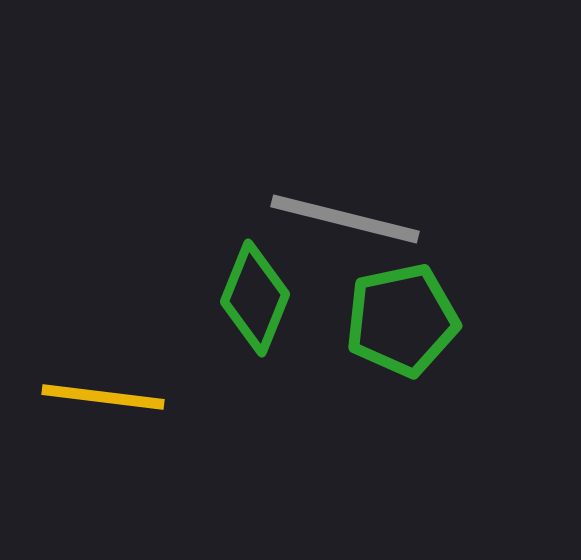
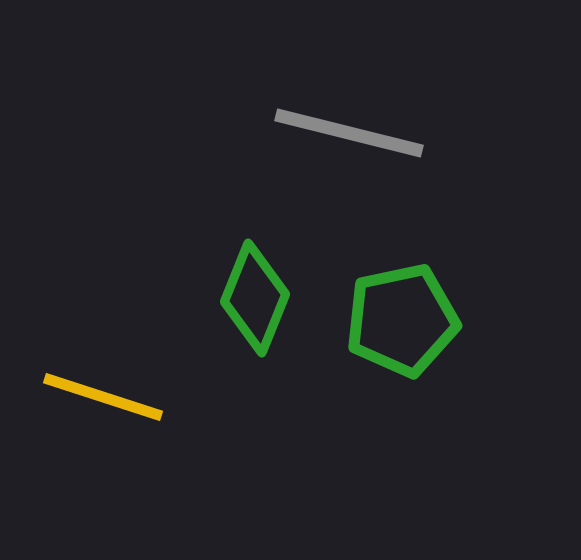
gray line: moved 4 px right, 86 px up
yellow line: rotated 11 degrees clockwise
